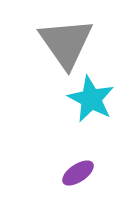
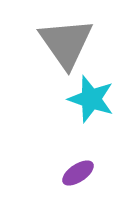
cyan star: rotated 9 degrees counterclockwise
